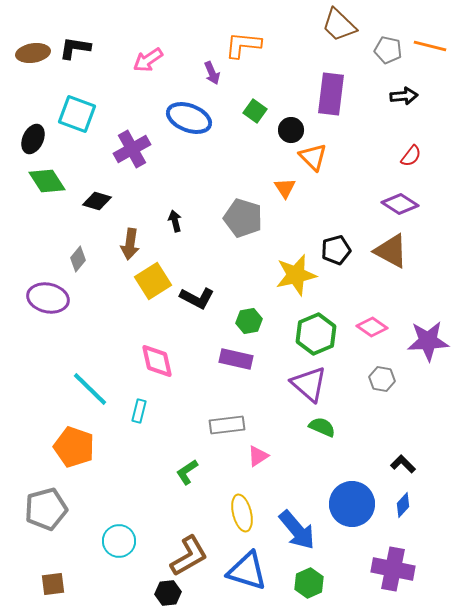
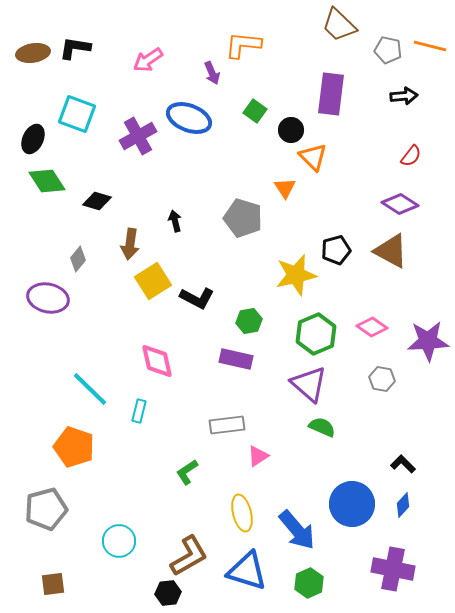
purple cross at (132, 149): moved 6 px right, 13 px up
